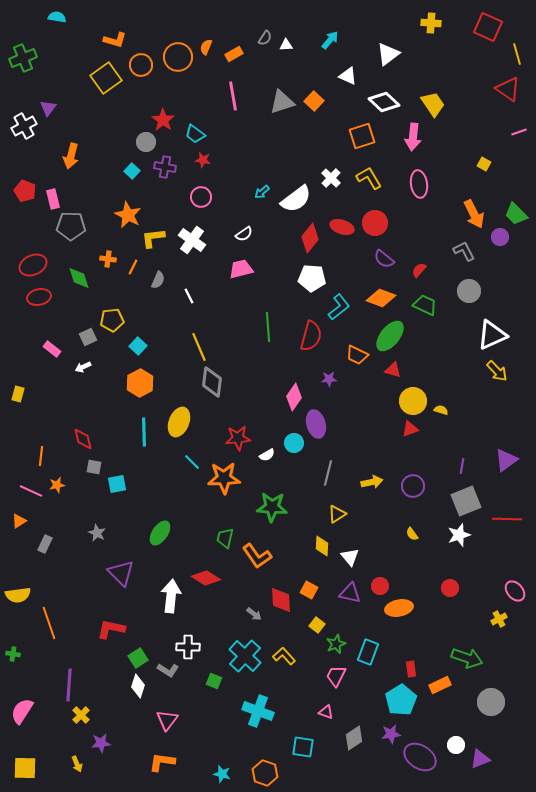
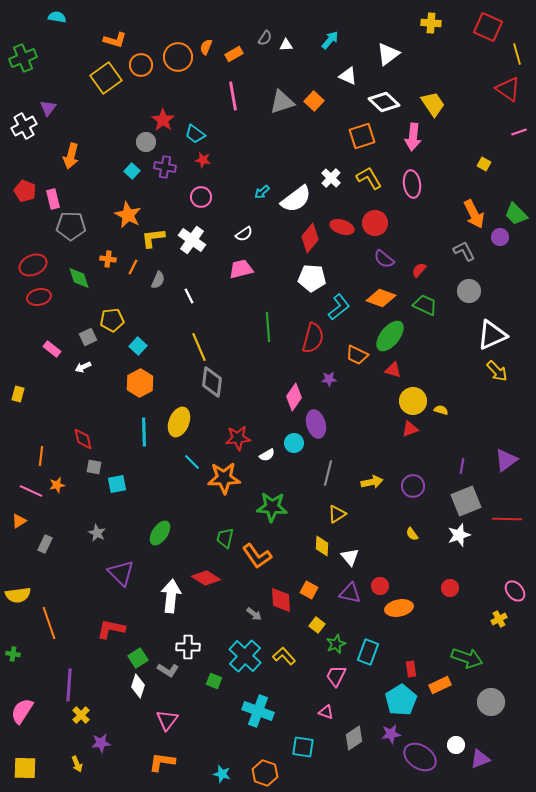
pink ellipse at (419, 184): moved 7 px left
red semicircle at (311, 336): moved 2 px right, 2 px down
